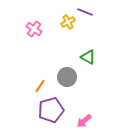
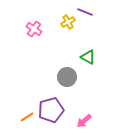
orange line: moved 13 px left, 31 px down; rotated 24 degrees clockwise
